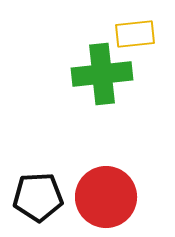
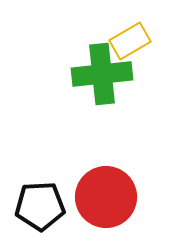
yellow rectangle: moved 5 px left, 7 px down; rotated 24 degrees counterclockwise
black pentagon: moved 2 px right, 9 px down
